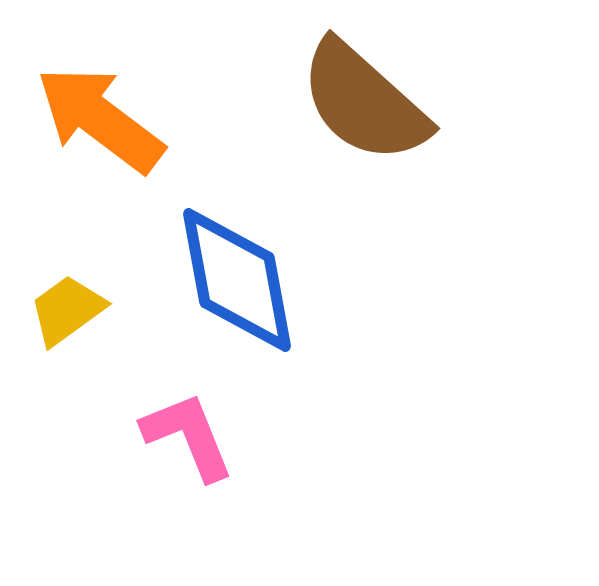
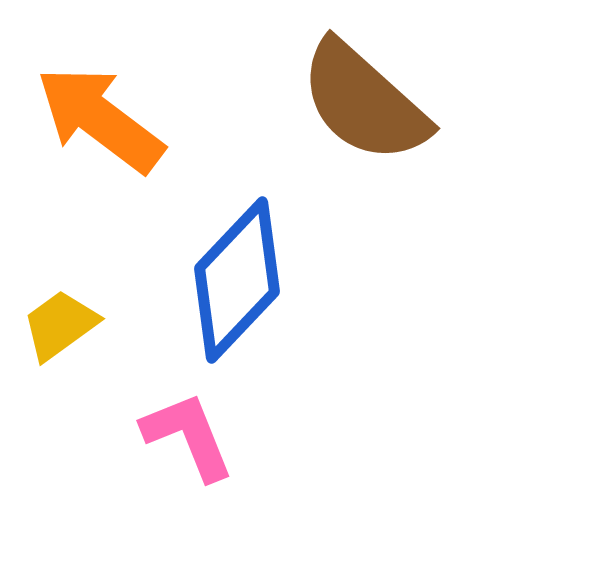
blue diamond: rotated 54 degrees clockwise
yellow trapezoid: moved 7 px left, 15 px down
